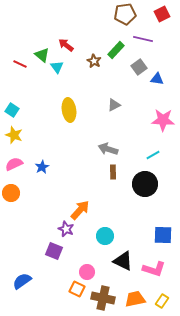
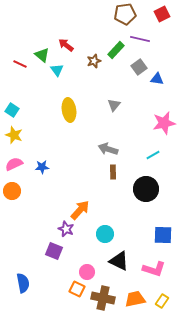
purple line: moved 3 px left
brown star: rotated 24 degrees clockwise
cyan triangle: moved 3 px down
gray triangle: rotated 24 degrees counterclockwise
pink star: moved 1 px right, 3 px down; rotated 15 degrees counterclockwise
blue star: rotated 24 degrees clockwise
black circle: moved 1 px right, 5 px down
orange circle: moved 1 px right, 2 px up
cyan circle: moved 2 px up
black triangle: moved 4 px left
blue semicircle: moved 1 px right, 2 px down; rotated 114 degrees clockwise
